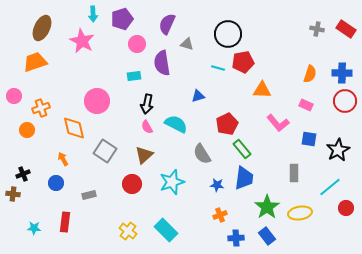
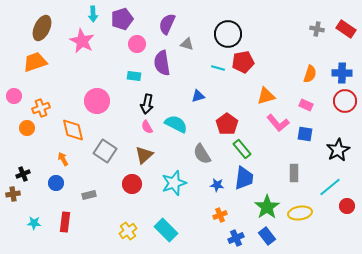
cyan rectangle at (134, 76): rotated 16 degrees clockwise
orange triangle at (262, 90): moved 4 px right, 6 px down; rotated 18 degrees counterclockwise
red pentagon at (227, 124): rotated 10 degrees counterclockwise
orange diamond at (74, 128): moved 1 px left, 2 px down
orange circle at (27, 130): moved 2 px up
blue square at (309, 139): moved 4 px left, 5 px up
cyan star at (172, 182): moved 2 px right, 1 px down
brown cross at (13, 194): rotated 16 degrees counterclockwise
red circle at (346, 208): moved 1 px right, 2 px up
cyan star at (34, 228): moved 5 px up
yellow cross at (128, 231): rotated 18 degrees clockwise
blue cross at (236, 238): rotated 21 degrees counterclockwise
